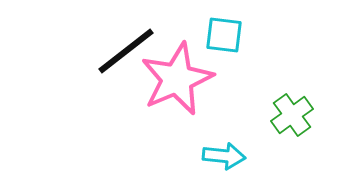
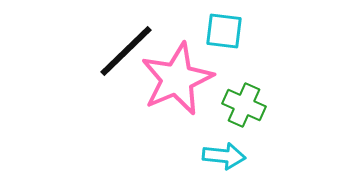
cyan square: moved 4 px up
black line: rotated 6 degrees counterclockwise
green cross: moved 48 px left, 10 px up; rotated 30 degrees counterclockwise
